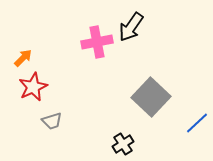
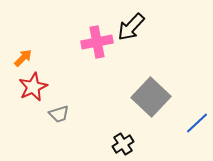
black arrow: rotated 8 degrees clockwise
gray trapezoid: moved 7 px right, 7 px up
